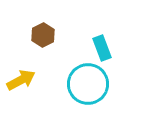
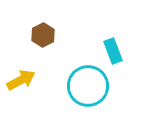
cyan rectangle: moved 11 px right, 3 px down
cyan circle: moved 2 px down
